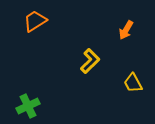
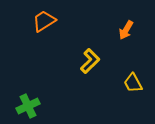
orange trapezoid: moved 9 px right
